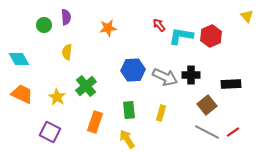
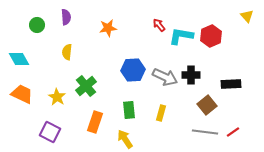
green circle: moved 7 px left
gray line: moved 2 px left; rotated 20 degrees counterclockwise
yellow arrow: moved 2 px left
